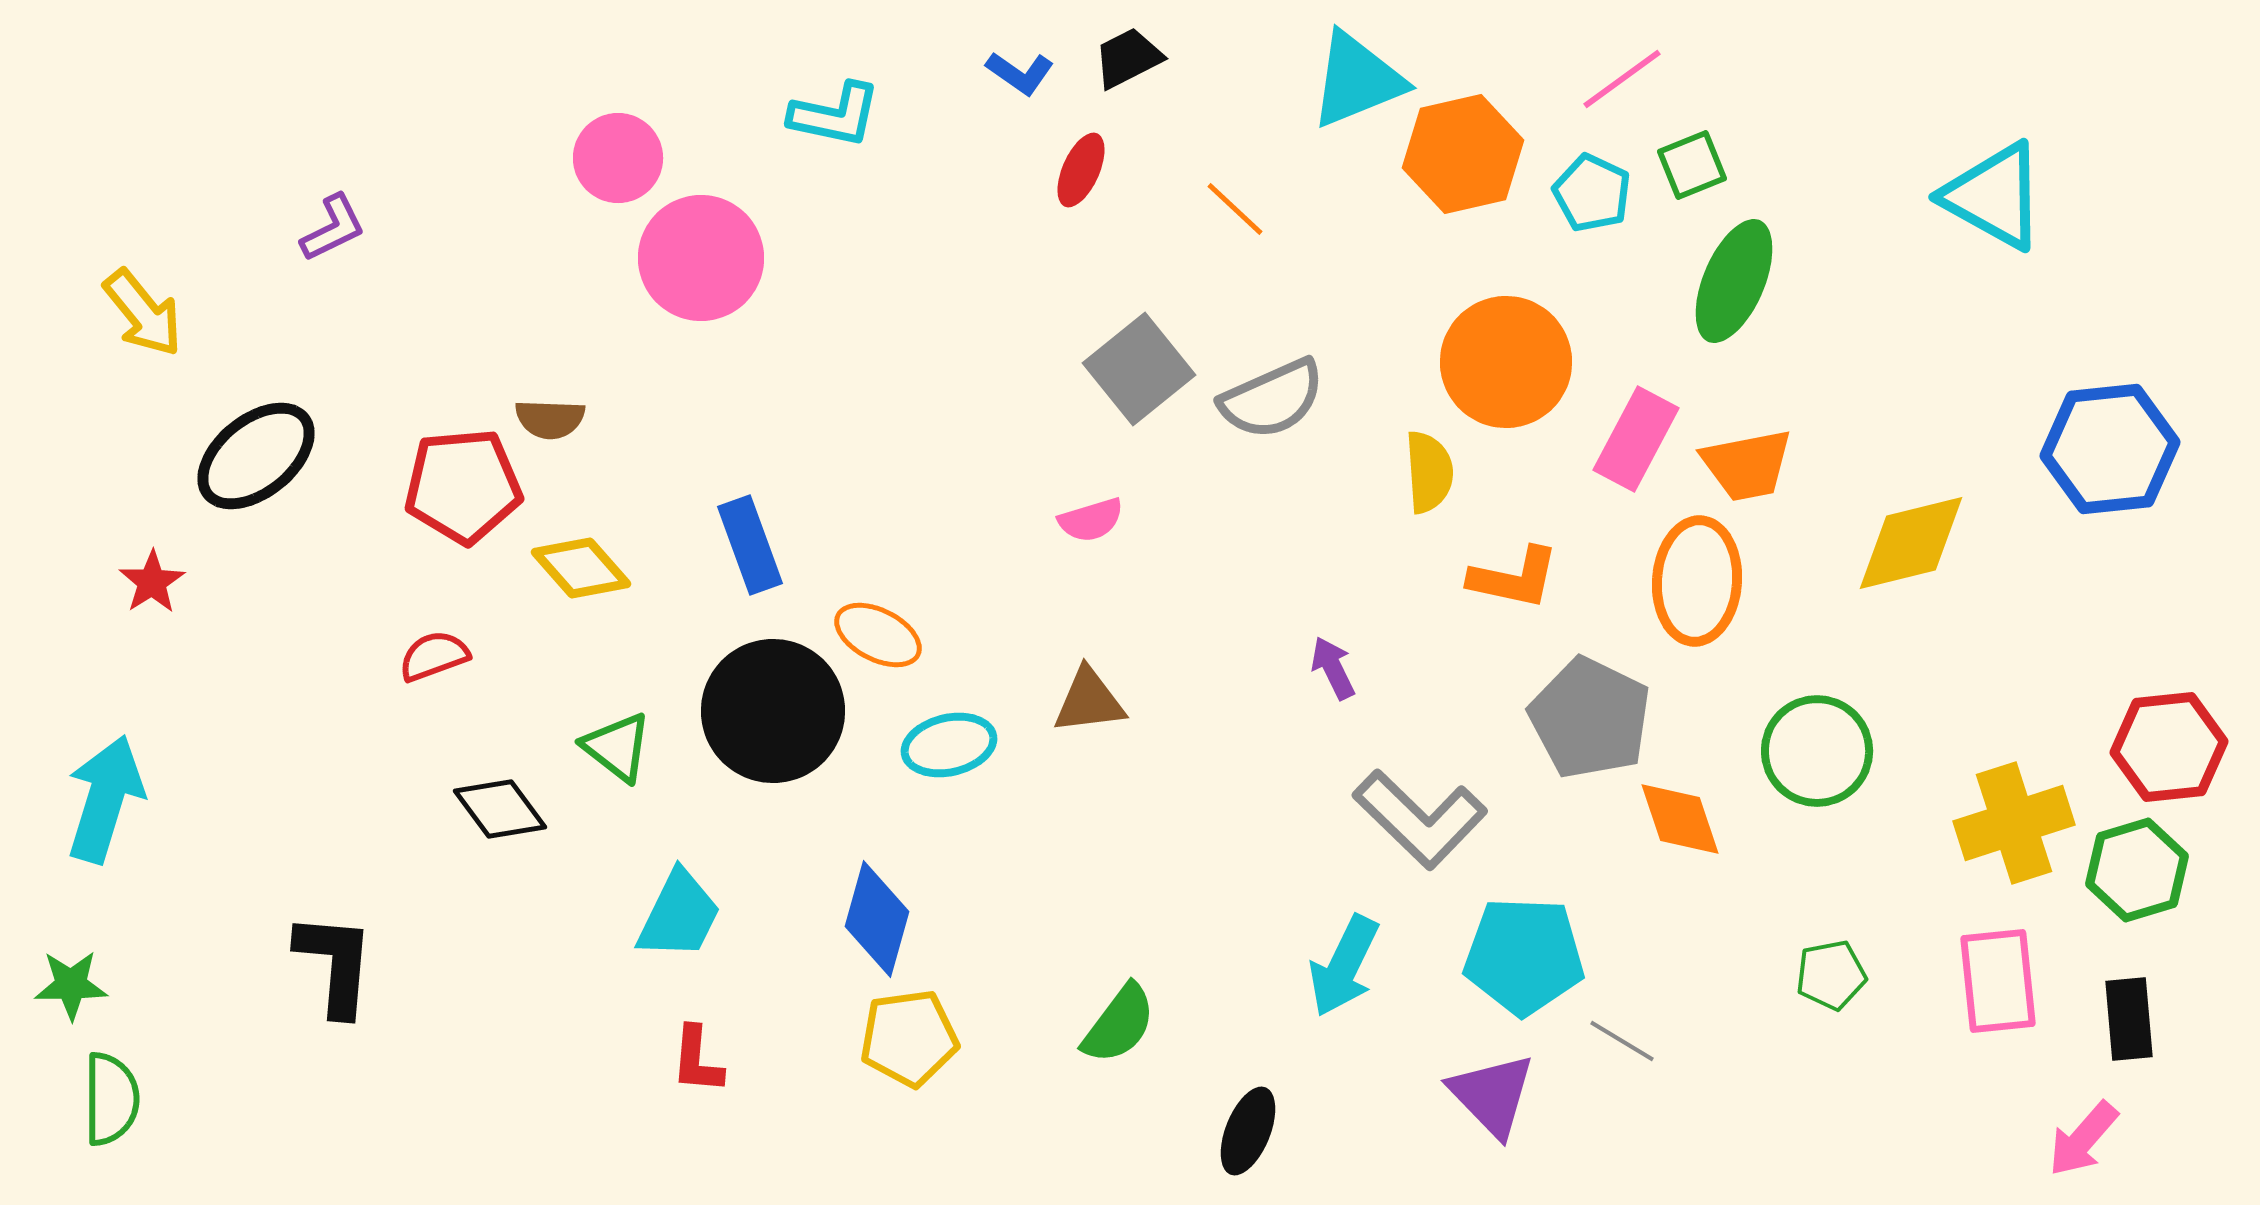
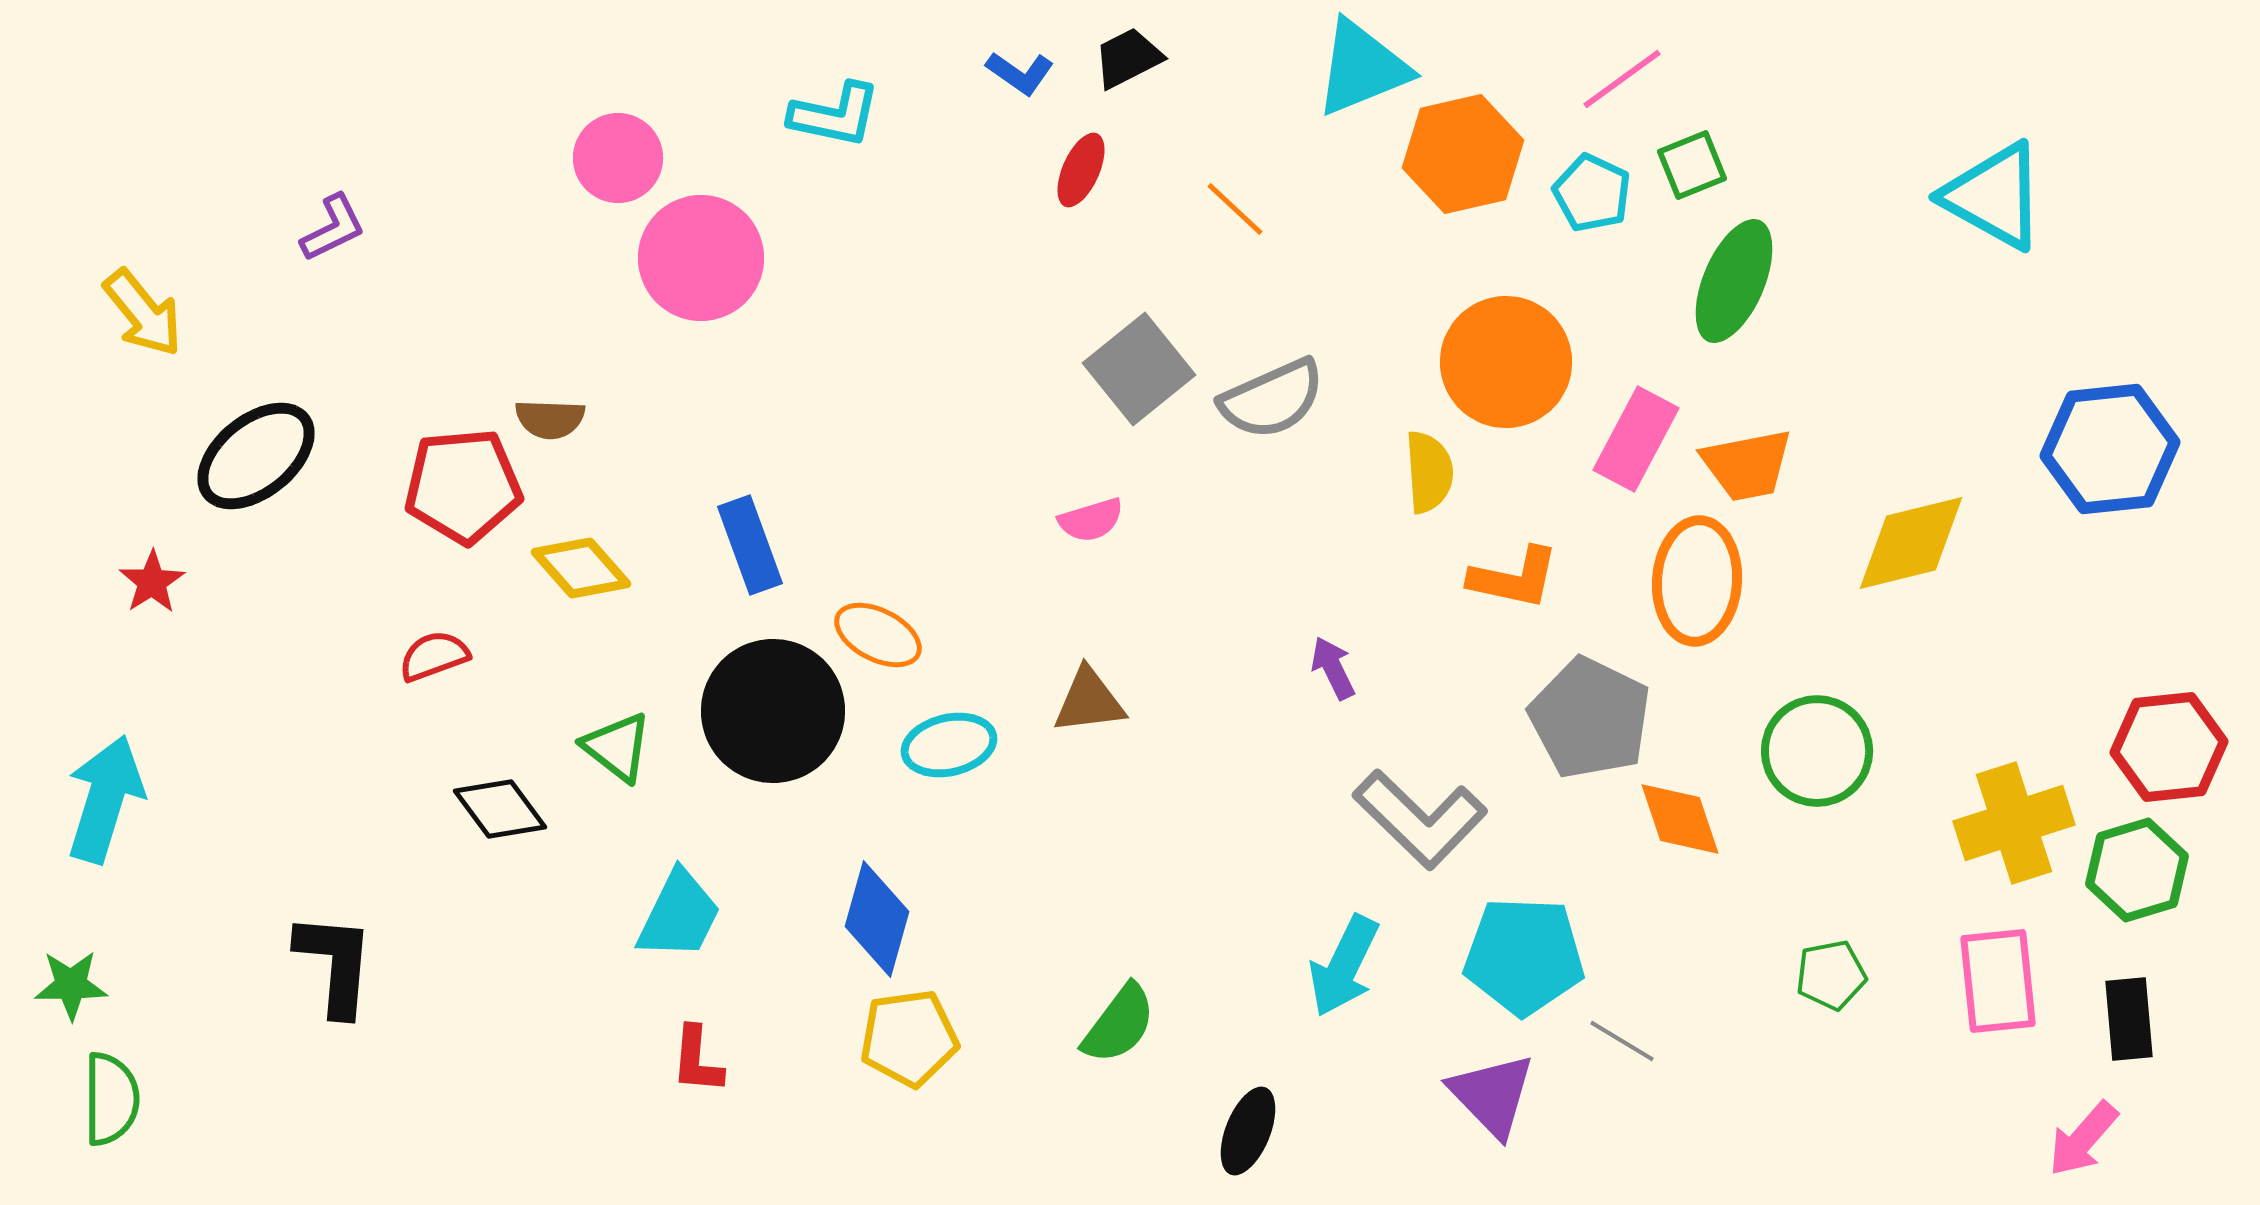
cyan triangle at (1357, 80): moved 5 px right, 12 px up
